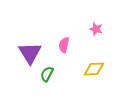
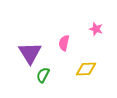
pink semicircle: moved 2 px up
yellow diamond: moved 8 px left
green semicircle: moved 4 px left, 1 px down
